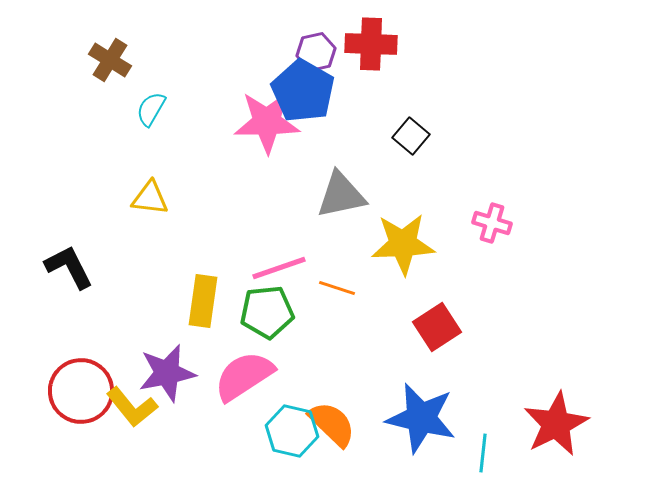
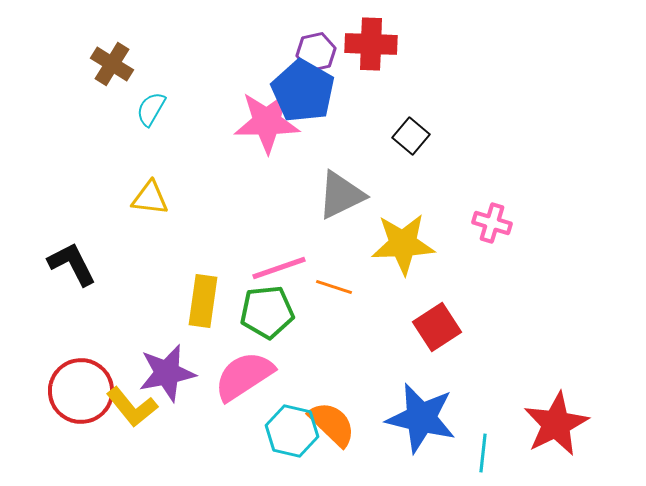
brown cross: moved 2 px right, 4 px down
gray triangle: rotated 14 degrees counterclockwise
black L-shape: moved 3 px right, 3 px up
orange line: moved 3 px left, 1 px up
